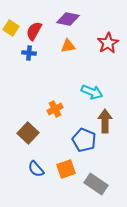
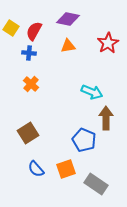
orange cross: moved 24 px left, 25 px up; rotated 21 degrees counterclockwise
brown arrow: moved 1 px right, 3 px up
brown square: rotated 15 degrees clockwise
